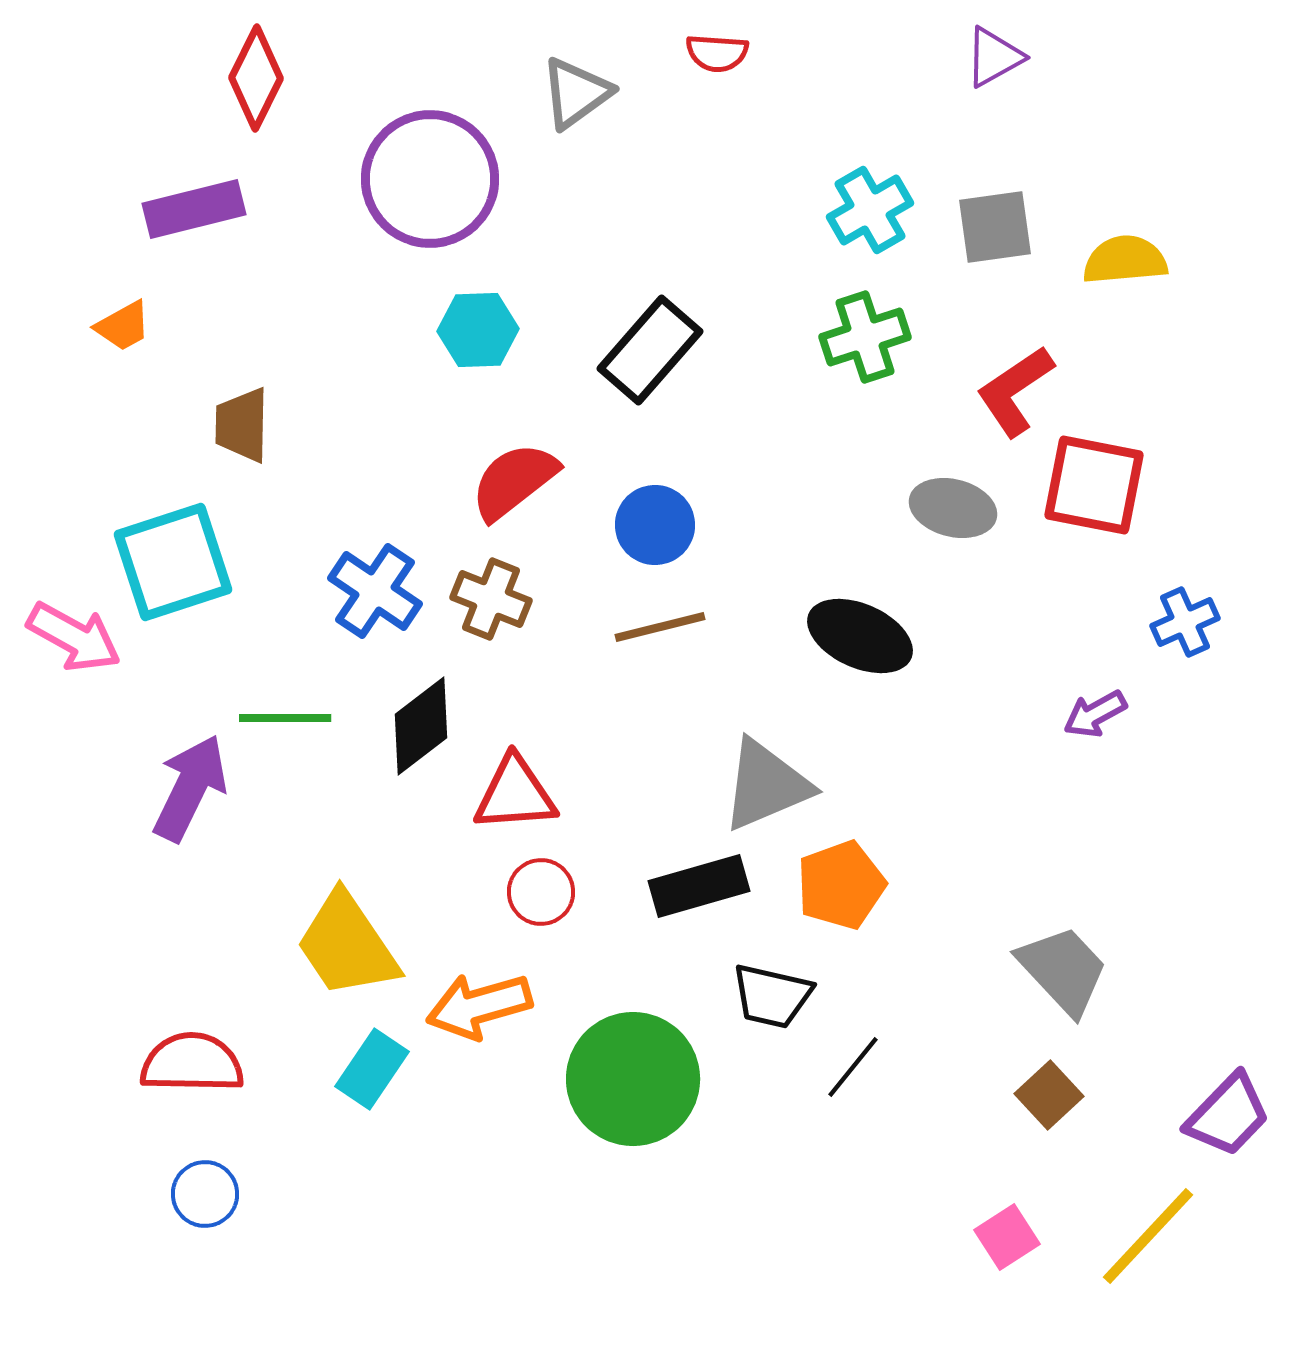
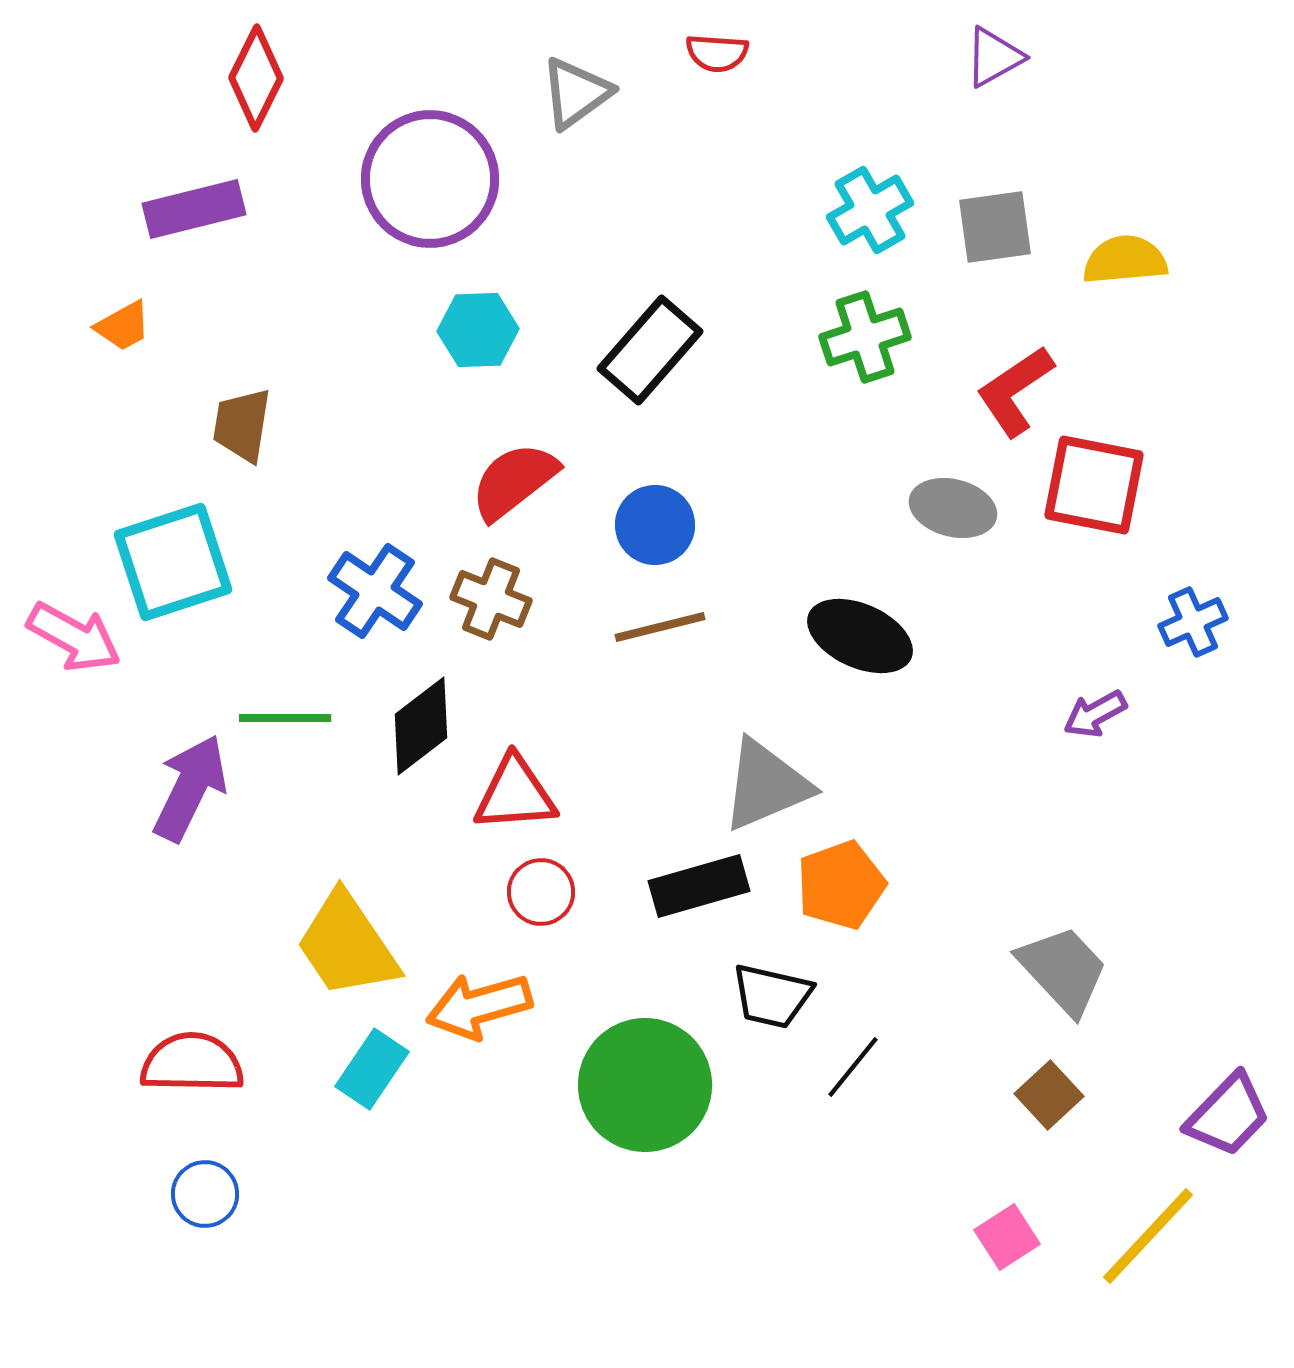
brown trapezoid at (242, 425): rotated 8 degrees clockwise
blue cross at (1185, 622): moved 8 px right
green circle at (633, 1079): moved 12 px right, 6 px down
